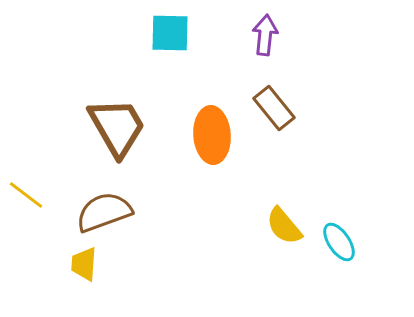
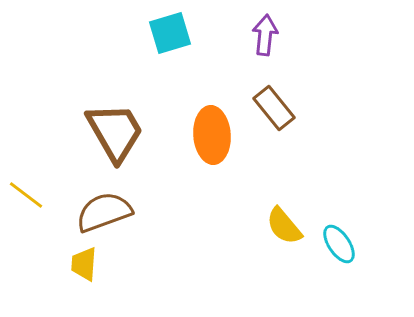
cyan square: rotated 18 degrees counterclockwise
brown trapezoid: moved 2 px left, 5 px down
cyan ellipse: moved 2 px down
